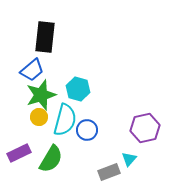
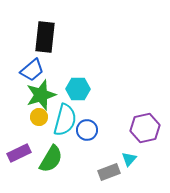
cyan hexagon: rotated 15 degrees counterclockwise
